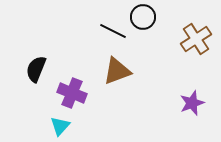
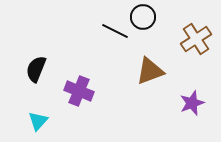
black line: moved 2 px right
brown triangle: moved 33 px right
purple cross: moved 7 px right, 2 px up
cyan triangle: moved 22 px left, 5 px up
